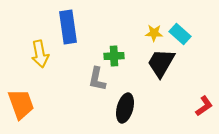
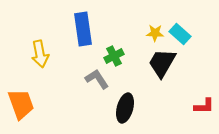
blue rectangle: moved 15 px right, 2 px down
yellow star: moved 1 px right
green cross: rotated 24 degrees counterclockwise
black trapezoid: moved 1 px right
gray L-shape: rotated 135 degrees clockwise
red L-shape: rotated 35 degrees clockwise
